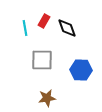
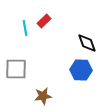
red rectangle: rotated 16 degrees clockwise
black diamond: moved 20 px right, 15 px down
gray square: moved 26 px left, 9 px down
brown star: moved 4 px left, 2 px up
